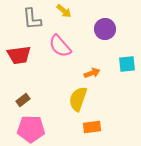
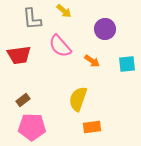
orange arrow: moved 12 px up; rotated 56 degrees clockwise
pink pentagon: moved 1 px right, 2 px up
